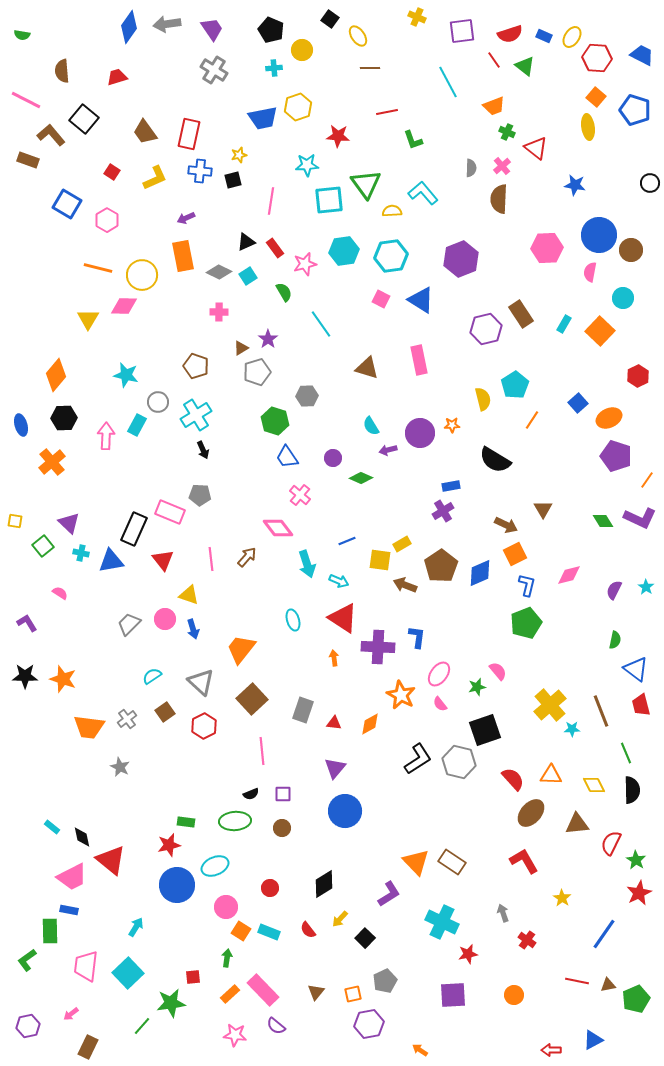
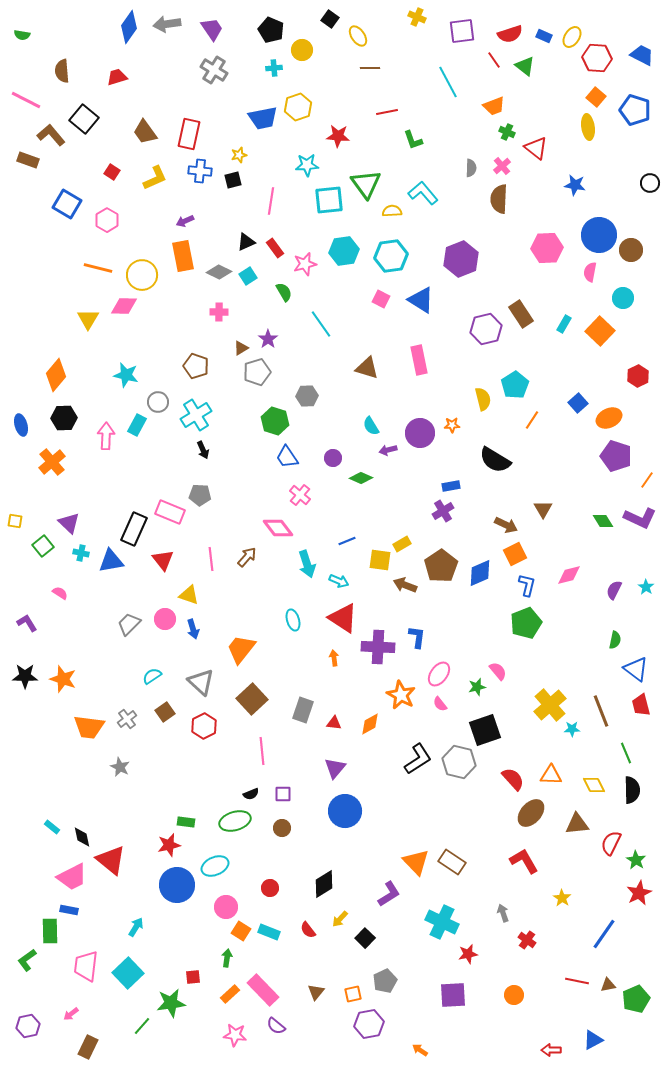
purple arrow at (186, 218): moved 1 px left, 3 px down
green ellipse at (235, 821): rotated 12 degrees counterclockwise
